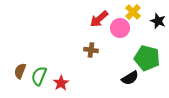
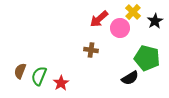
black star: moved 3 px left; rotated 21 degrees clockwise
